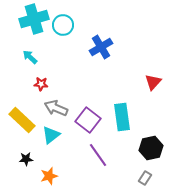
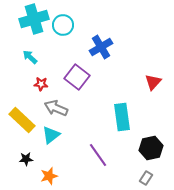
purple square: moved 11 px left, 43 px up
gray rectangle: moved 1 px right
